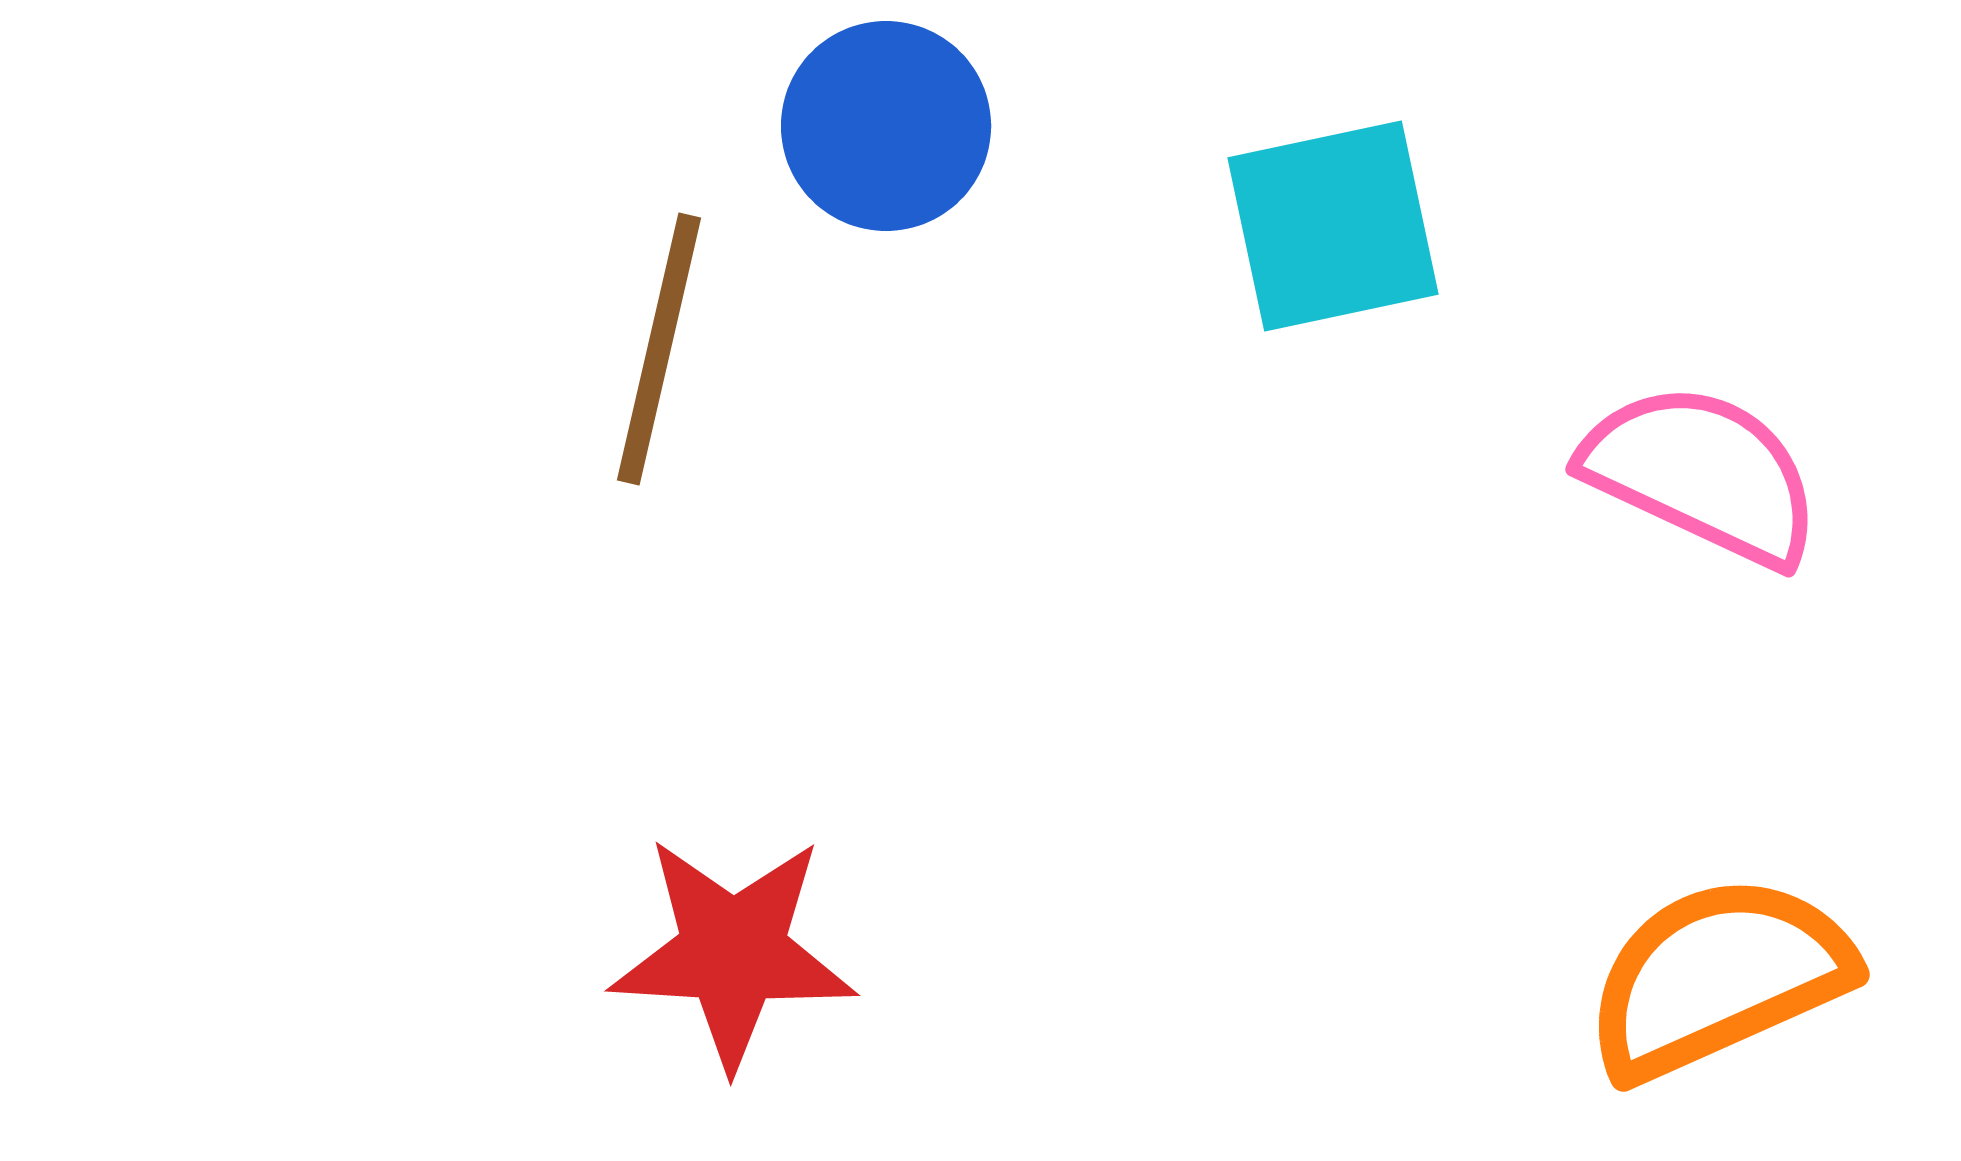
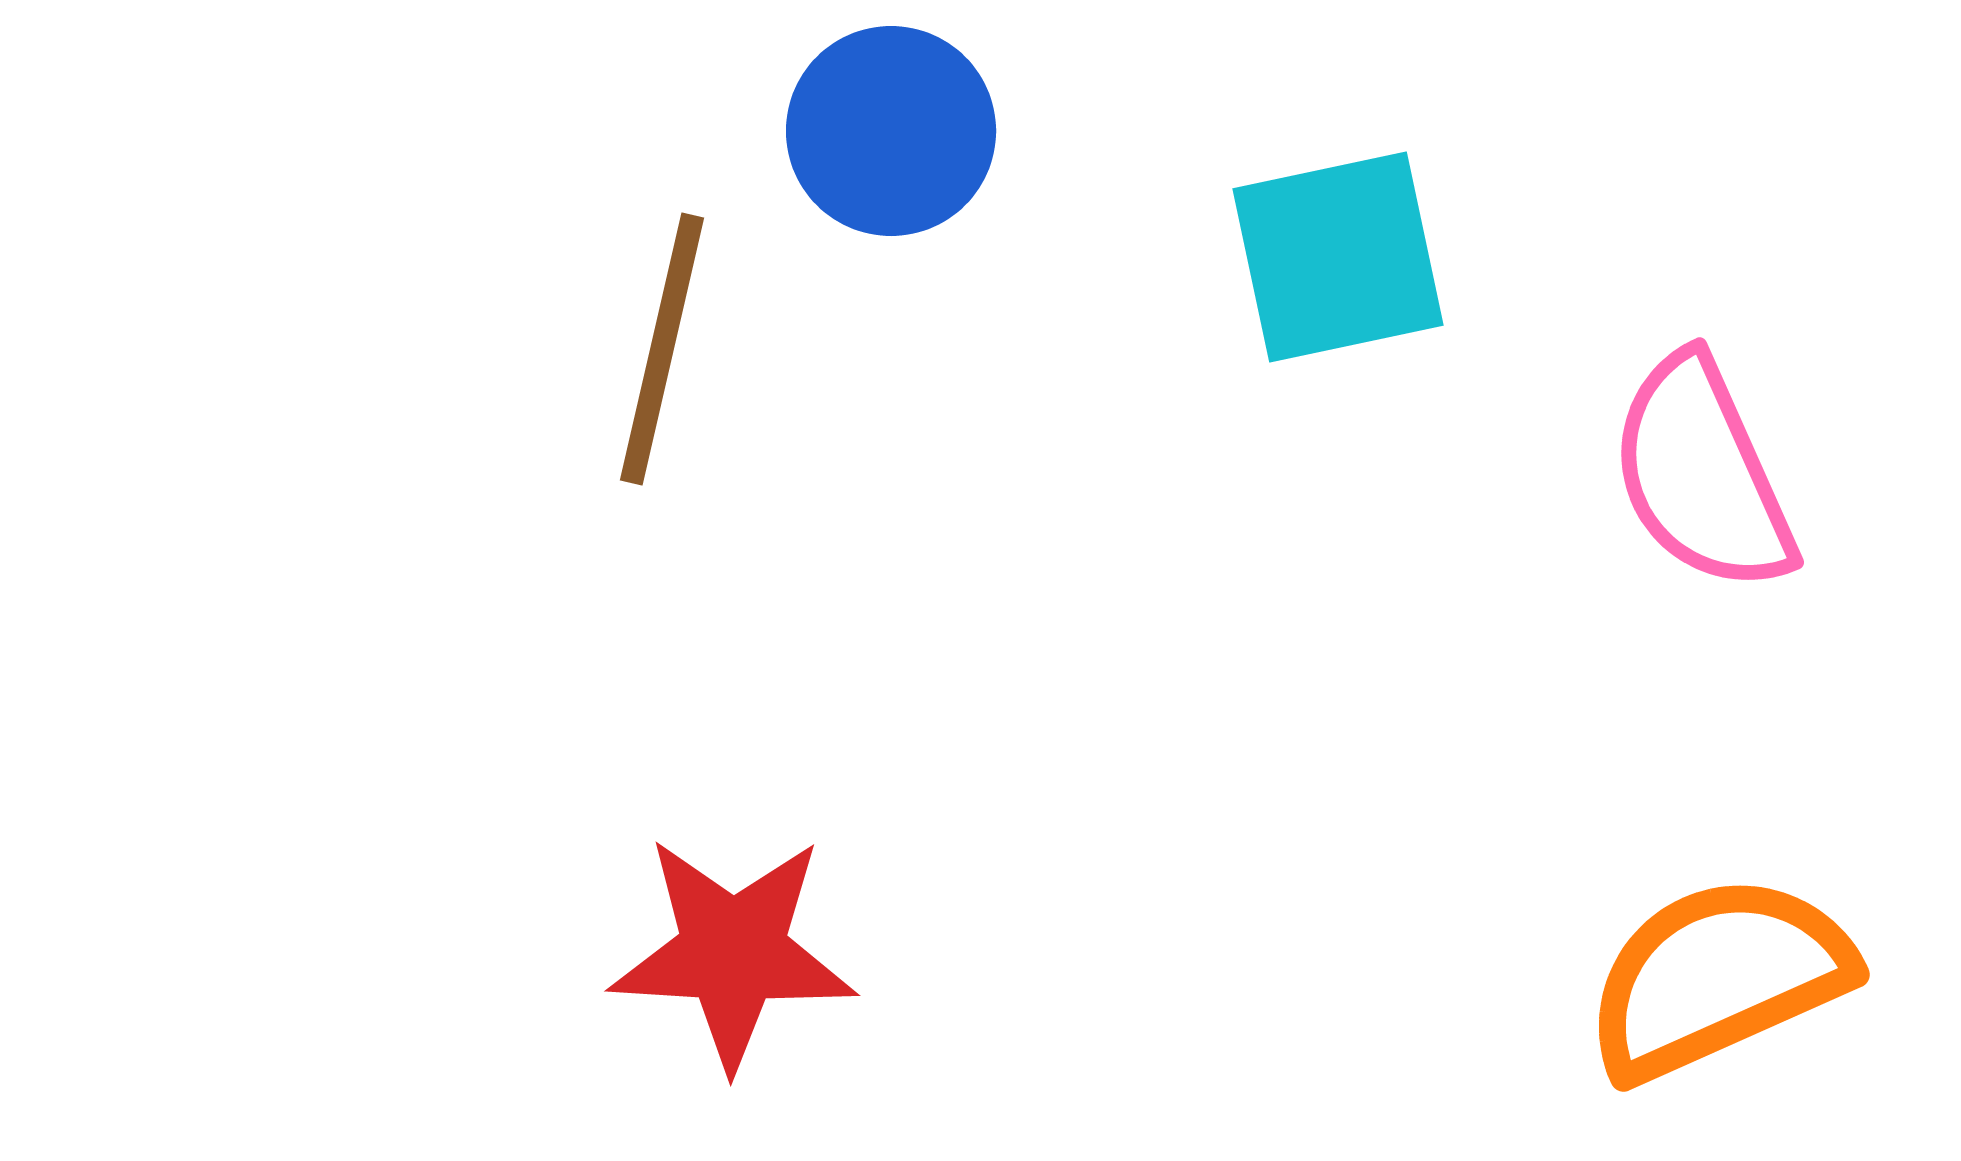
blue circle: moved 5 px right, 5 px down
cyan square: moved 5 px right, 31 px down
brown line: moved 3 px right
pink semicircle: rotated 139 degrees counterclockwise
